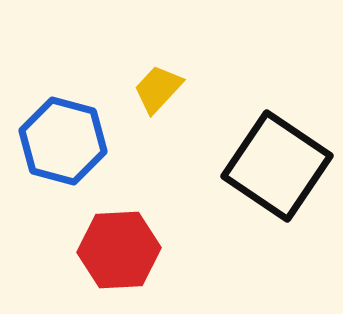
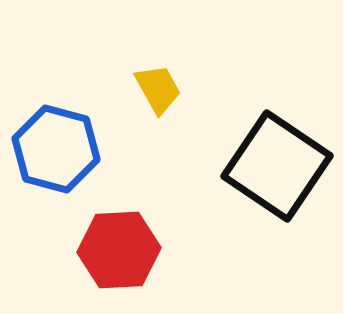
yellow trapezoid: rotated 108 degrees clockwise
blue hexagon: moved 7 px left, 8 px down
